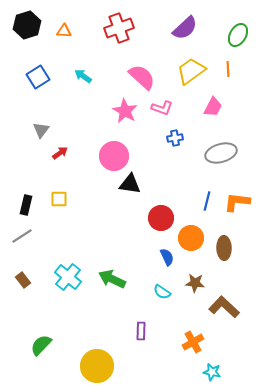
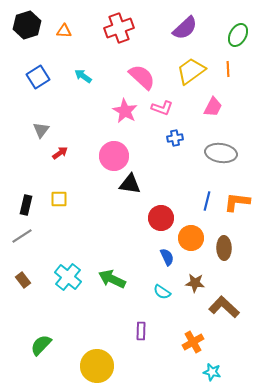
gray ellipse: rotated 24 degrees clockwise
